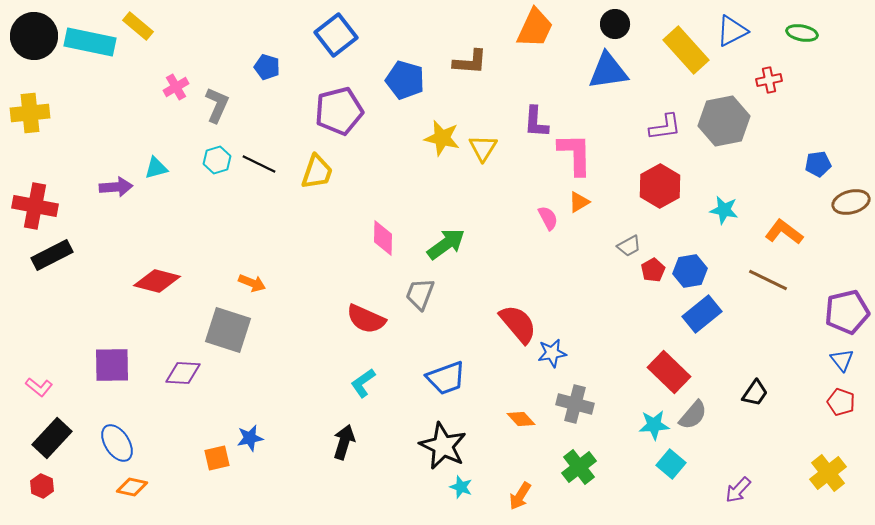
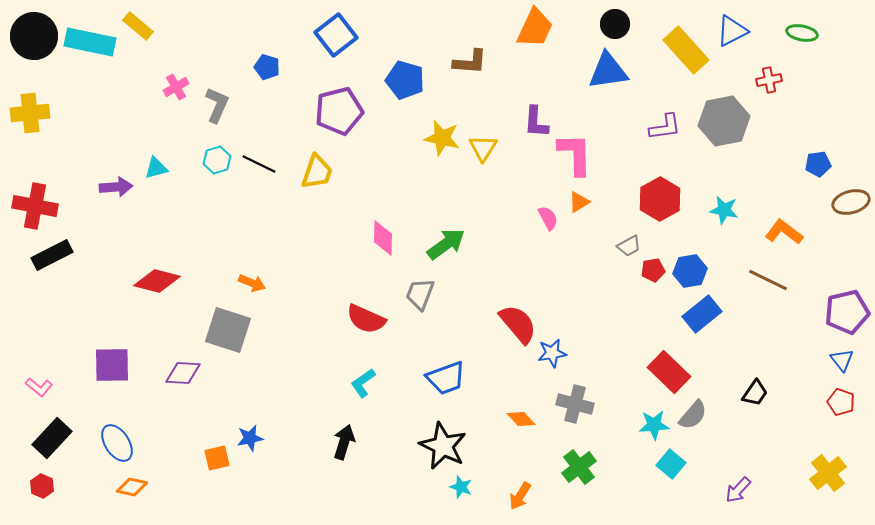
red hexagon at (660, 186): moved 13 px down
red pentagon at (653, 270): rotated 20 degrees clockwise
